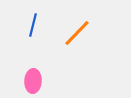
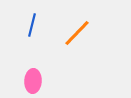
blue line: moved 1 px left
